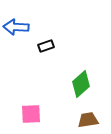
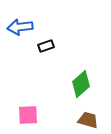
blue arrow: moved 4 px right; rotated 10 degrees counterclockwise
pink square: moved 3 px left, 1 px down
brown trapezoid: rotated 25 degrees clockwise
